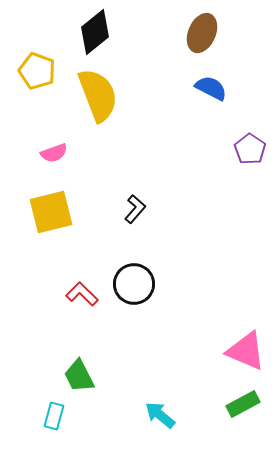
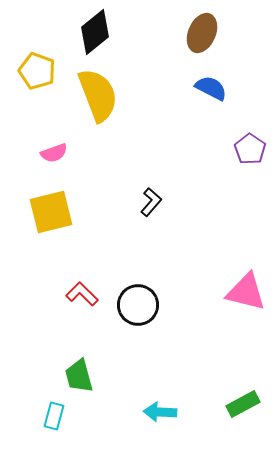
black L-shape: moved 16 px right, 7 px up
black circle: moved 4 px right, 21 px down
pink triangle: moved 59 px up; rotated 9 degrees counterclockwise
green trapezoid: rotated 12 degrees clockwise
cyan arrow: moved 3 px up; rotated 36 degrees counterclockwise
